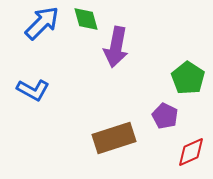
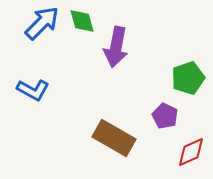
green diamond: moved 4 px left, 2 px down
green pentagon: rotated 20 degrees clockwise
brown rectangle: rotated 48 degrees clockwise
